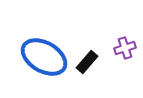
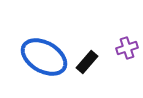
purple cross: moved 2 px right
